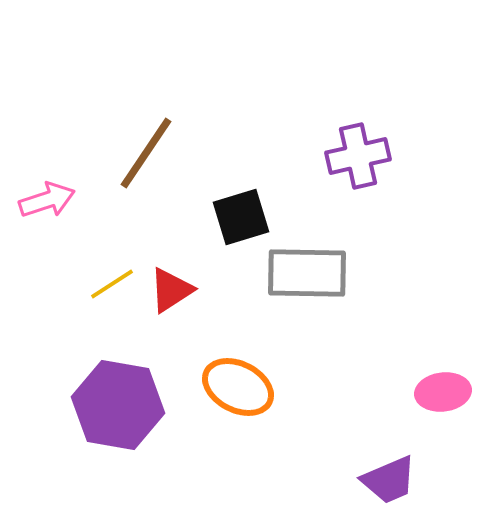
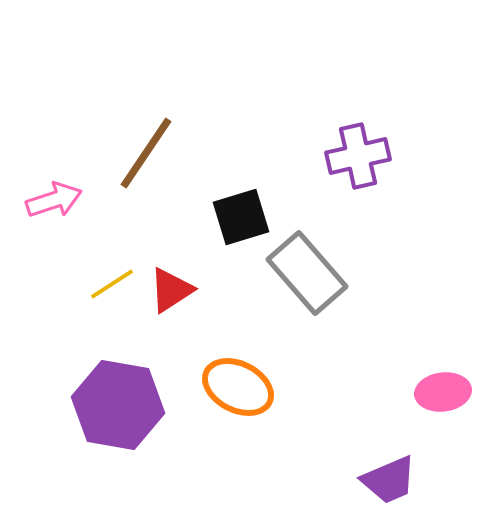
pink arrow: moved 7 px right
gray rectangle: rotated 48 degrees clockwise
